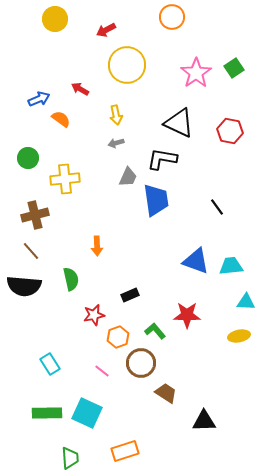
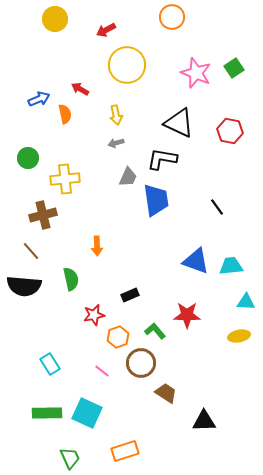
pink star at (196, 73): rotated 16 degrees counterclockwise
orange semicircle at (61, 119): moved 4 px right, 5 px up; rotated 42 degrees clockwise
brown cross at (35, 215): moved 8 px right
green trapezoid at (70, 458): rotated 20 degrees counterclockwise
